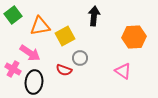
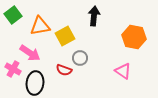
orange hexagon: rotated 15 degrees clockwise
black ellipse: moved 1 px right, 1 px down
